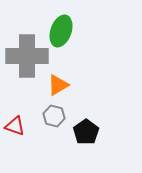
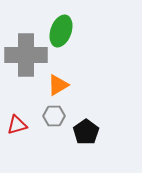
gray cross: moved 1 px left, 1 px up
gray hexagon: rotated 15 degrees counterclockwise
red triangle: moved 2 px right, 1 px up; rotated 35 degrees counterclockwise
